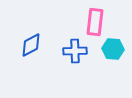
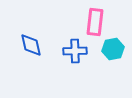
blue diamond: rotated 75 degrees counterclockwise
cyan hexagon: rotated 15 degrees counterclockwise
